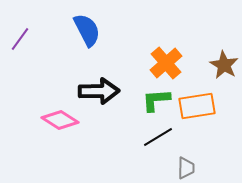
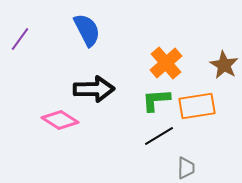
black arrow: moved 5 px left, 2 px up
black line: moved 1 px right, 1 px up
